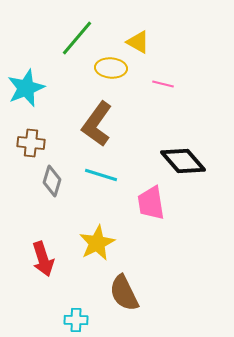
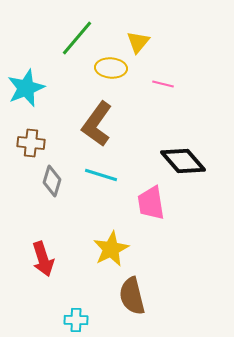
yellow triangle: rotated 40 degrees clockwise
yellow star: moved 14 px right, 6 px down
brown semicircle: moved 8 px right, 3 px down; rotated 12 degrees clockwise
